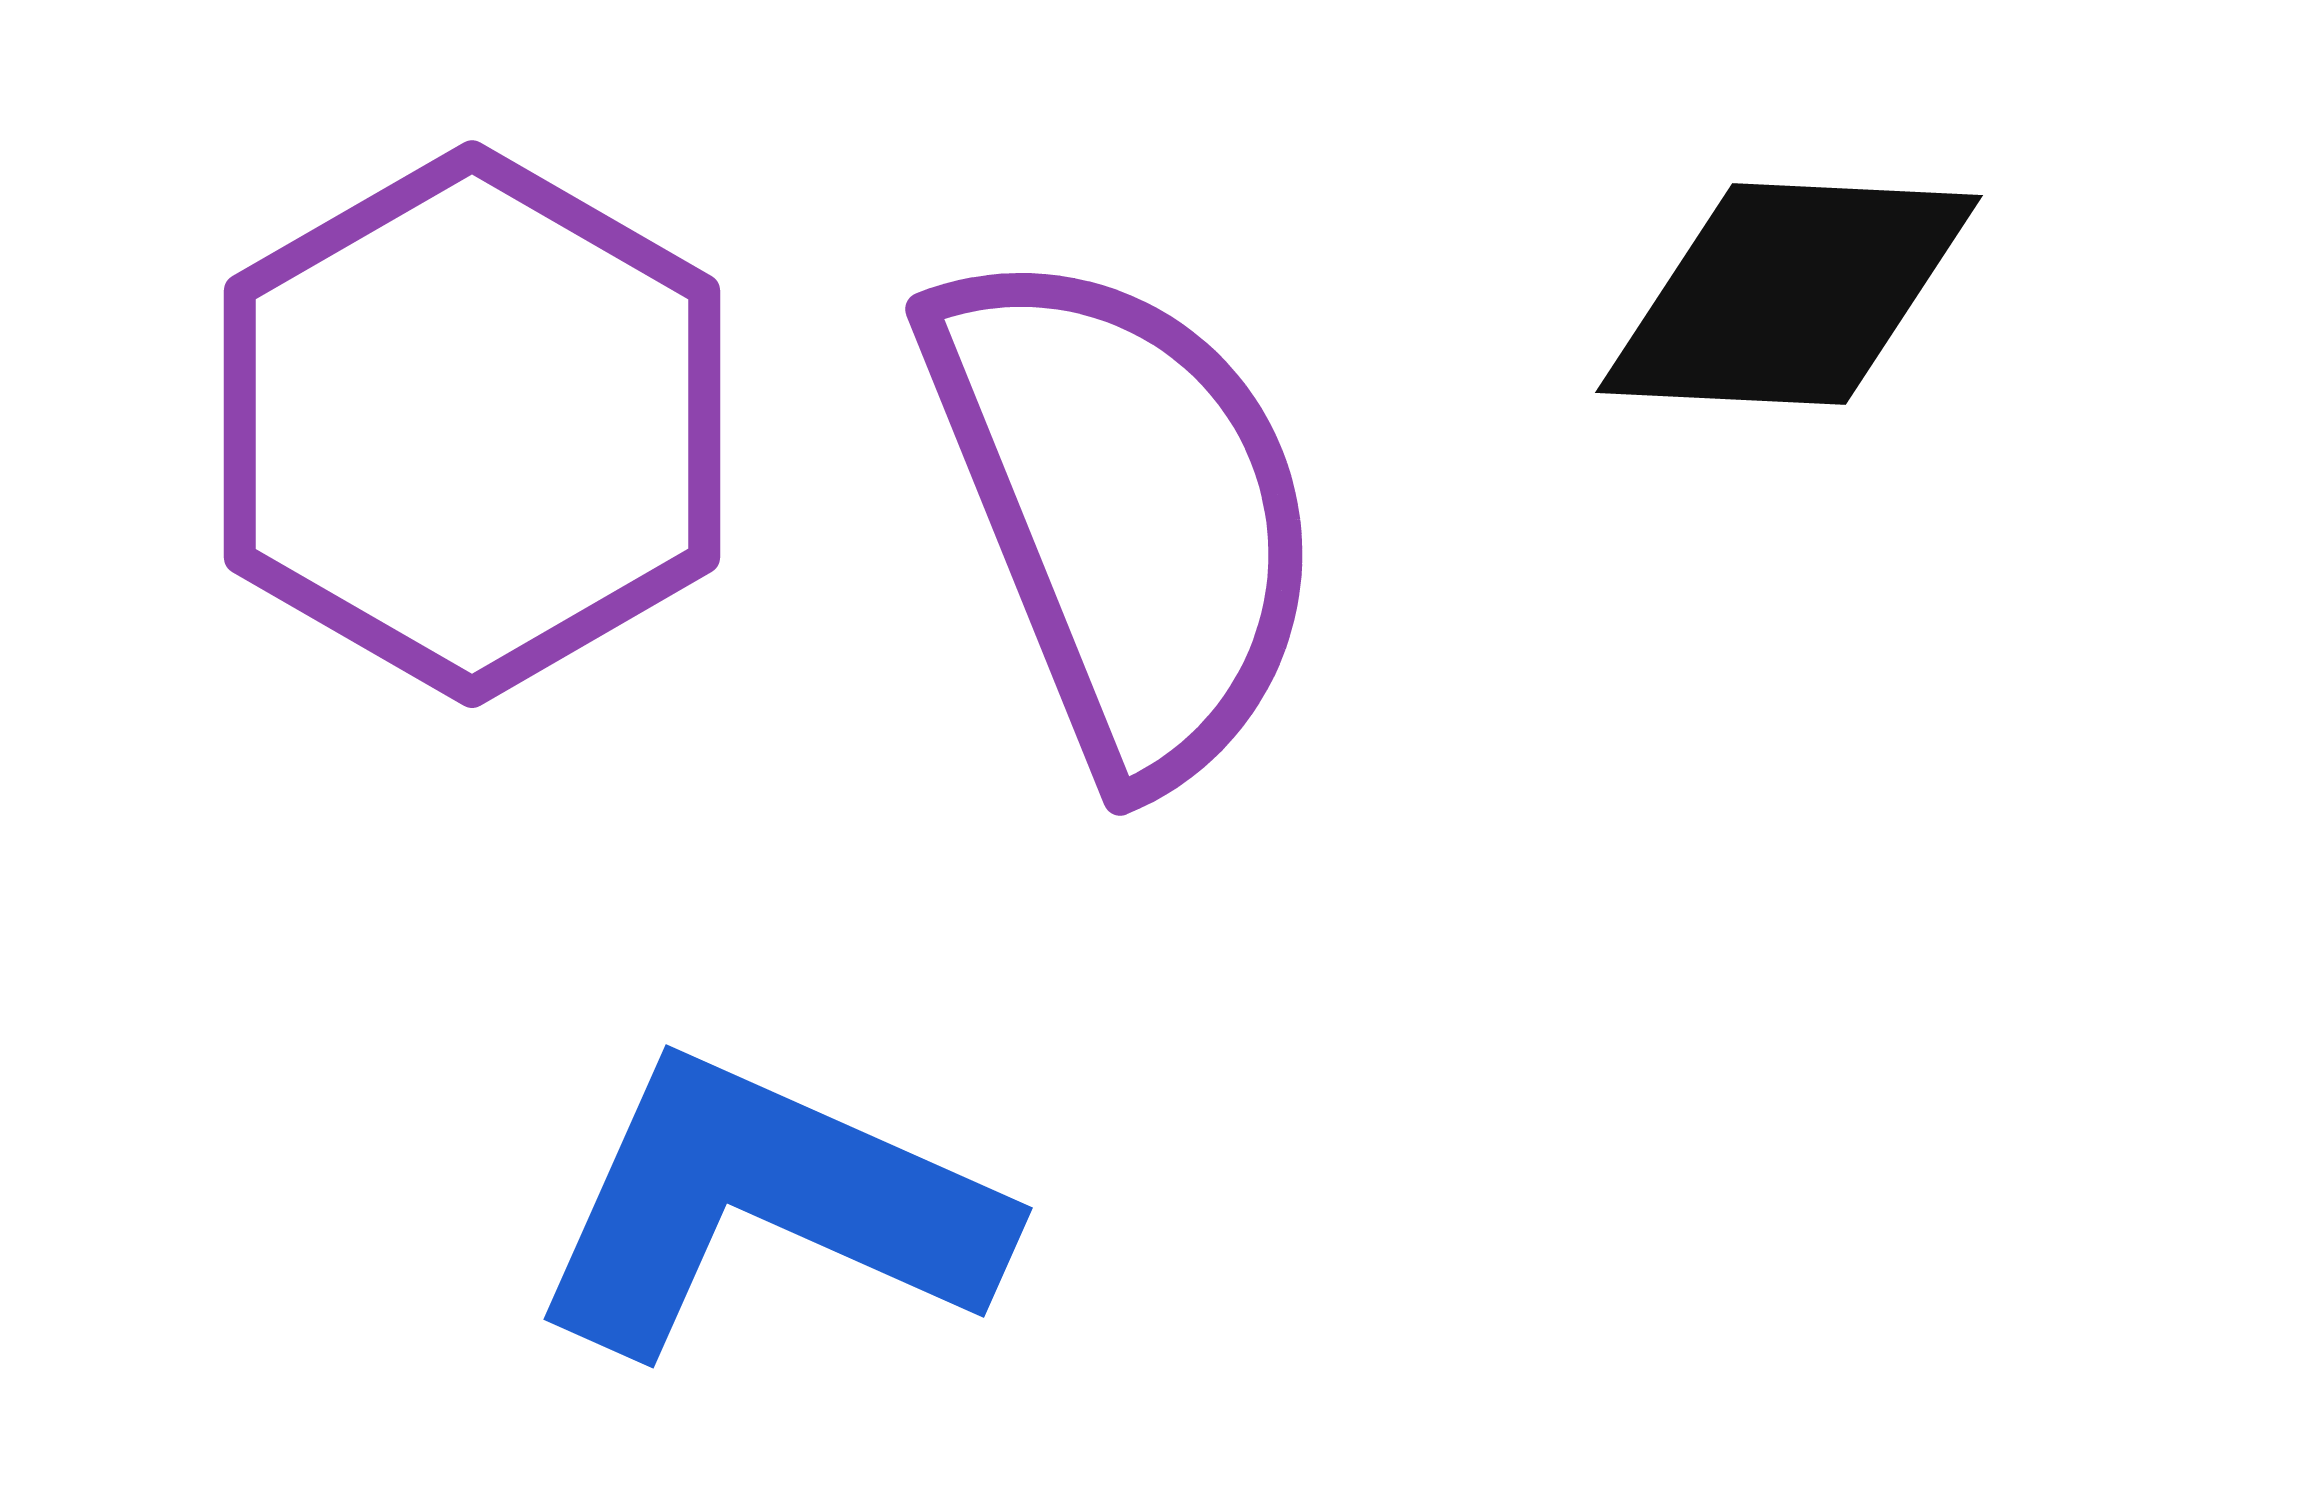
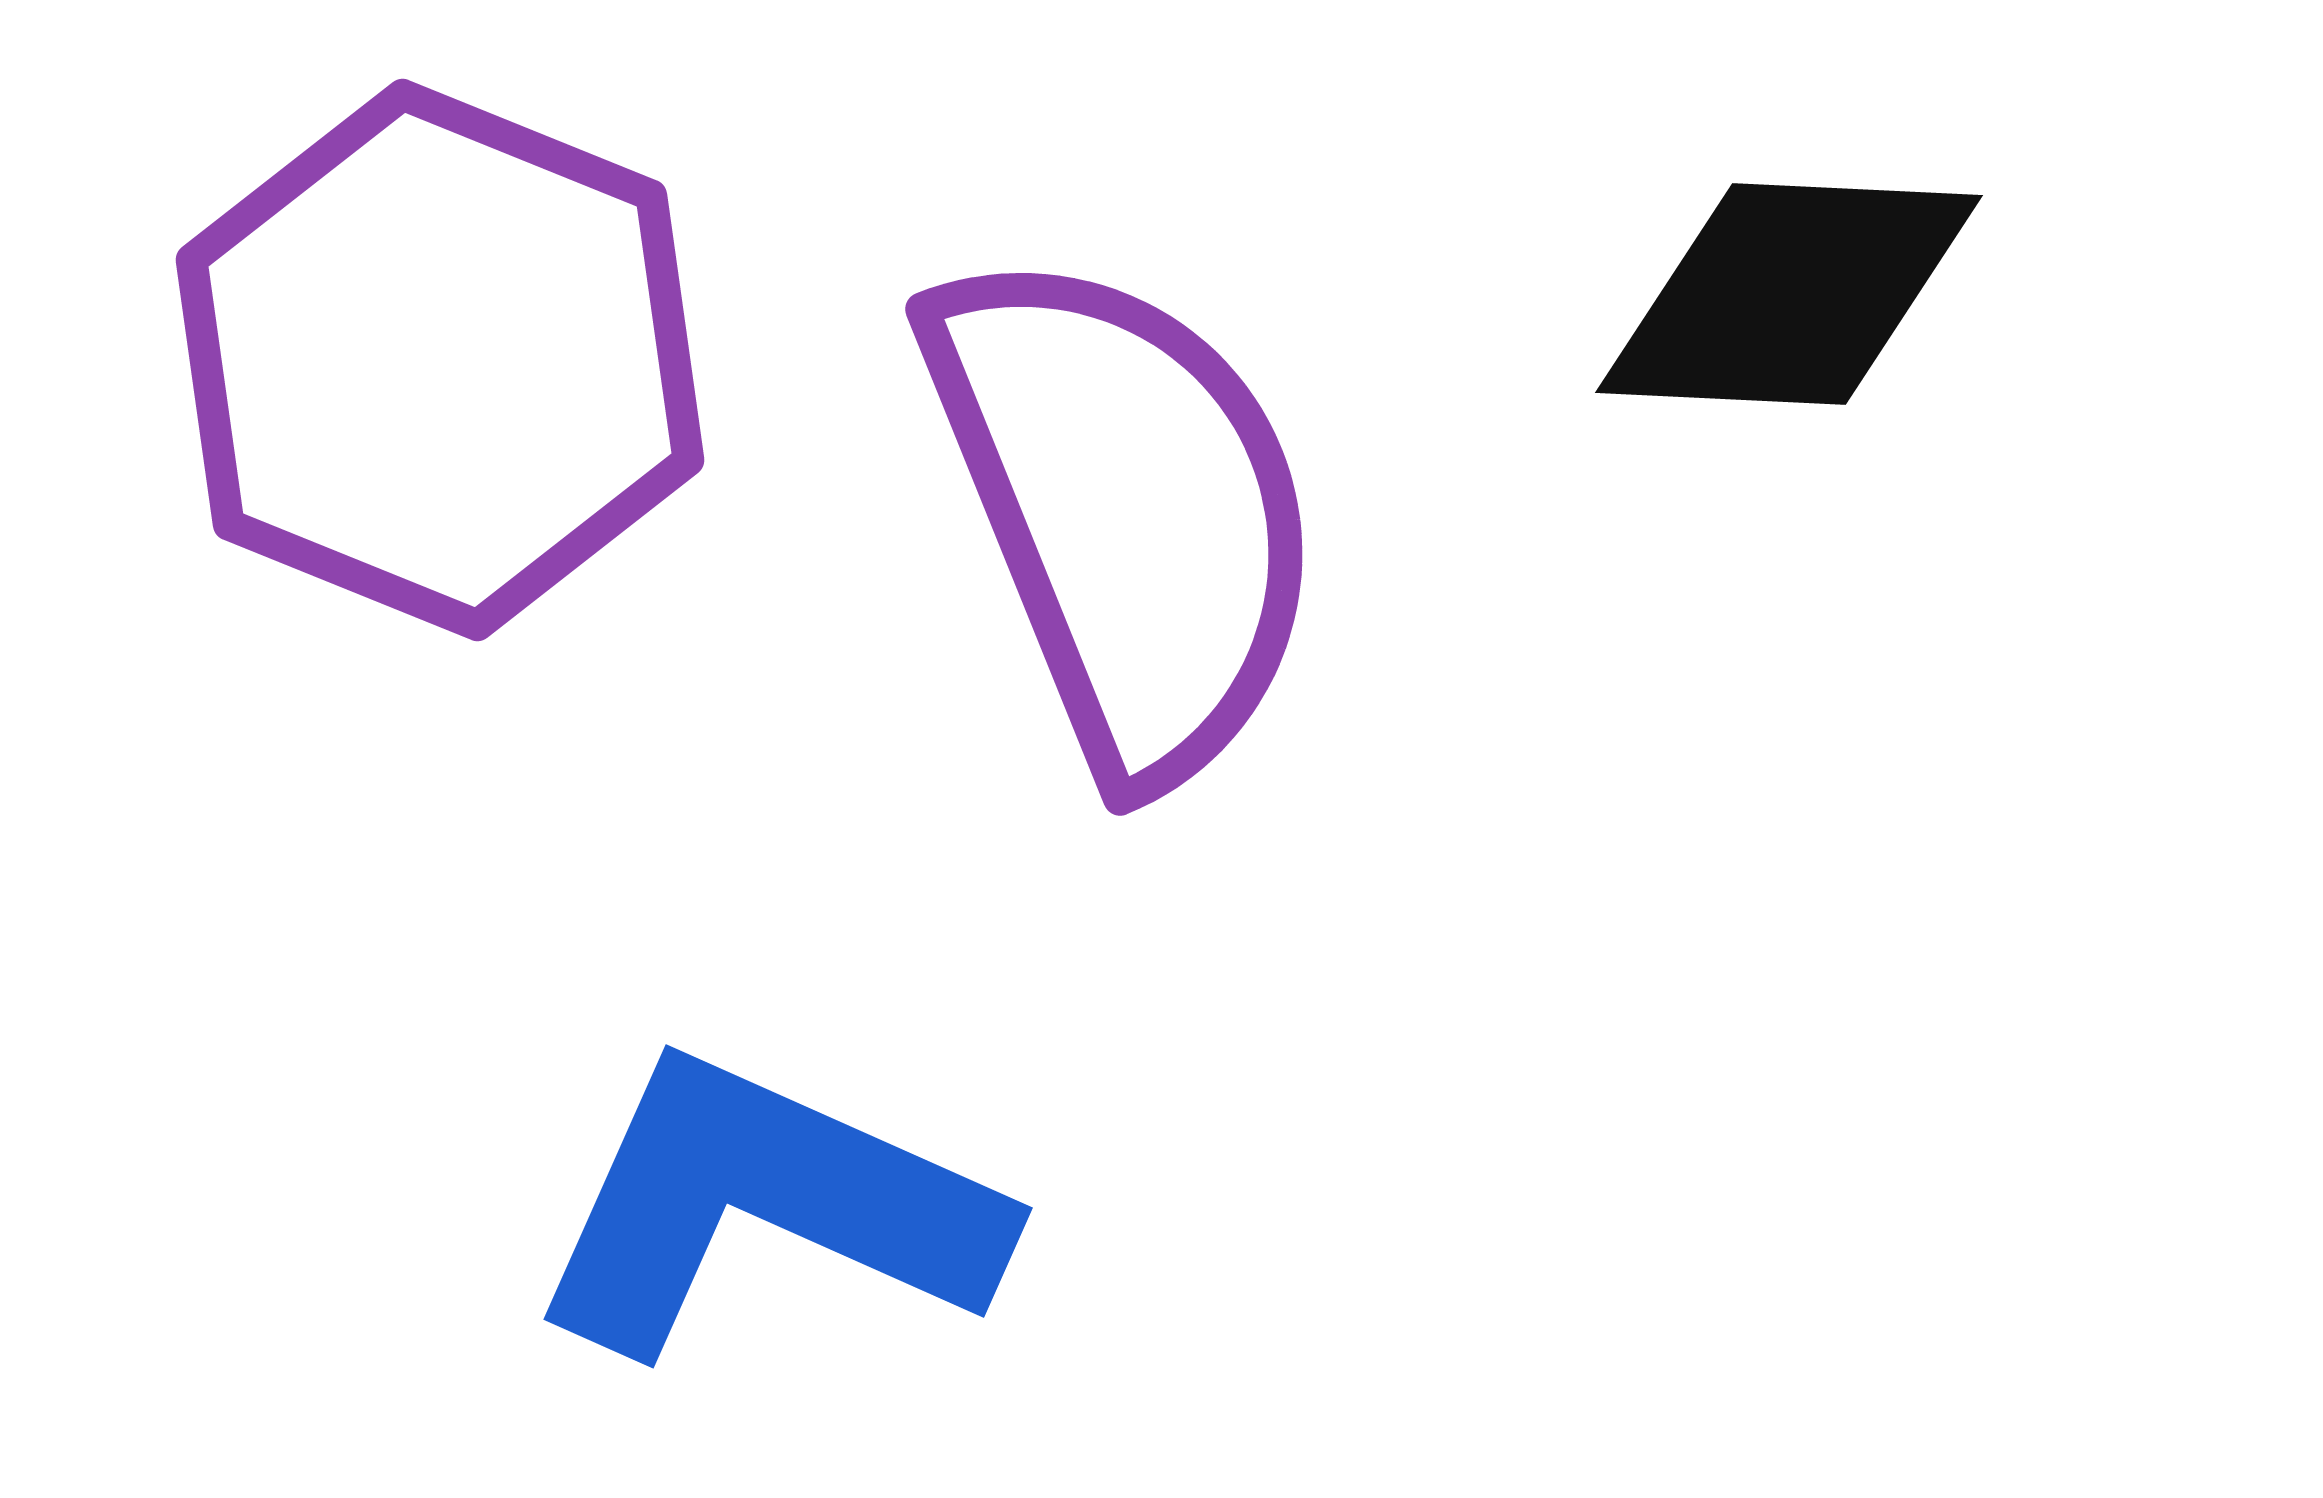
purple hexagon: moved 32 px left, 64 px up; rotated 8 degrees counterclockwise
